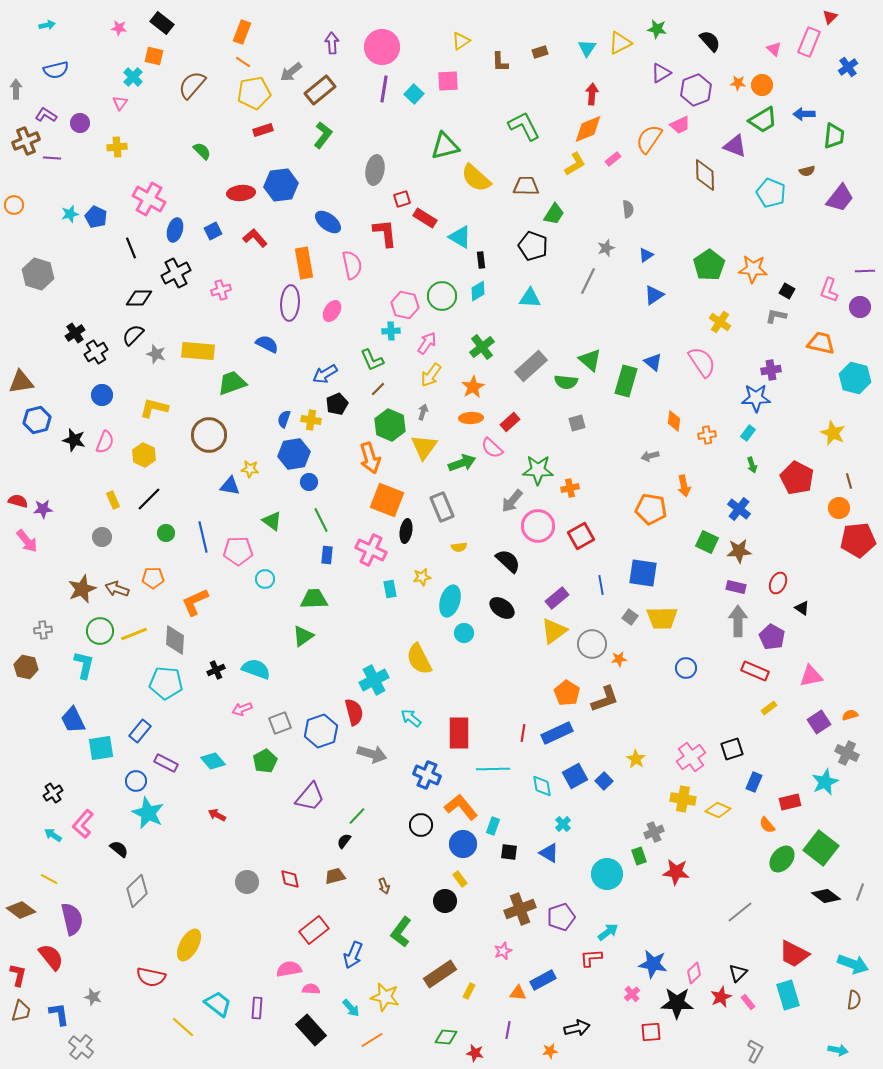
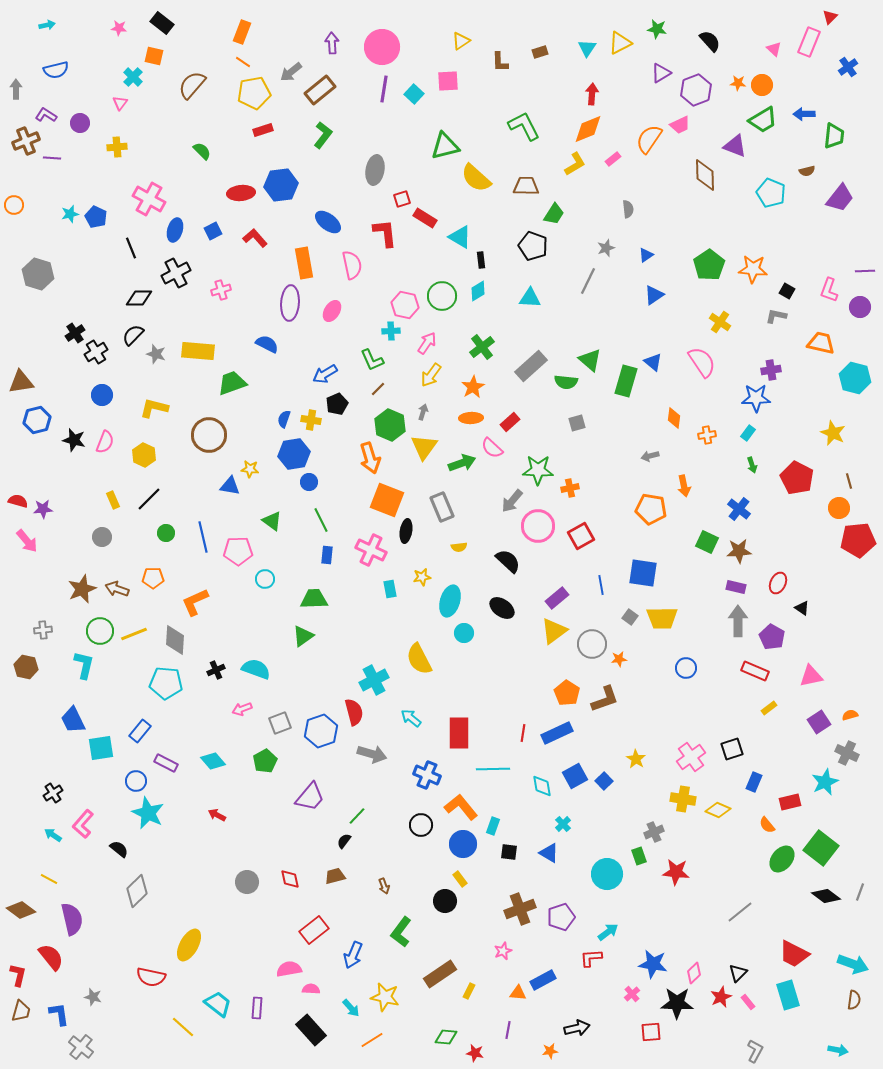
orange diamond at (674, 421): moved 3 px up
